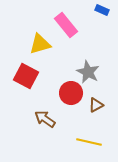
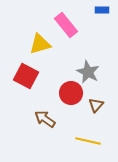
blue rectangle: rotated 24 degrees counterclockwise
brown triangle: rotated 21 degrees counterclockwise
yellow line: moved 1 px left, 1 px up
